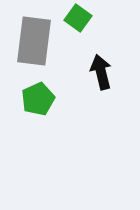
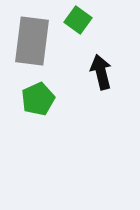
green square: moved 2 px down
gray rectangle: moved 2 px left
